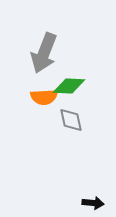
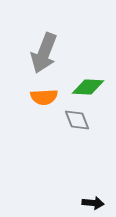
green diamond: moved 19 px right, 1 px down
gray diamond: moved 6 px right; rotated 8 degrees counterclockwise
